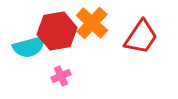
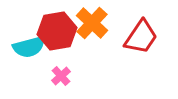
pink cross: rotated 18 degrees counterclockwise
